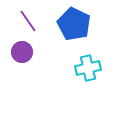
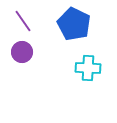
purple line: moved 5 px left
cyan cross: rotated 15 degrees clockwise
